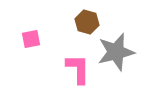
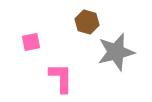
pink square: moved 3 px down
pink L-shape: moved 17 px left, 9 px down
